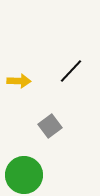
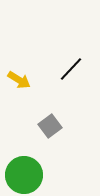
black line: moved 2 px up
yellow arrow: moved 1 px up; rotated 30 degrees clockwise
